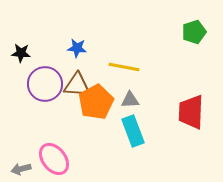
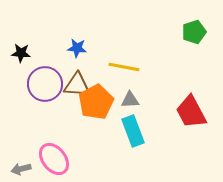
red trapezoid: rotated 30 degrees counterclockwise
